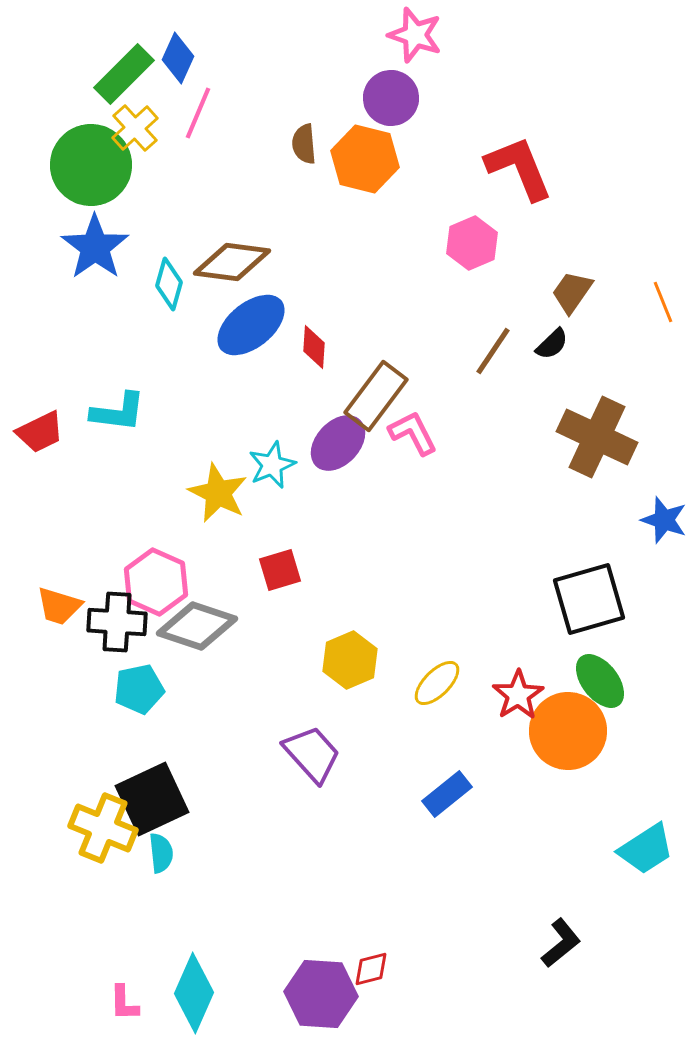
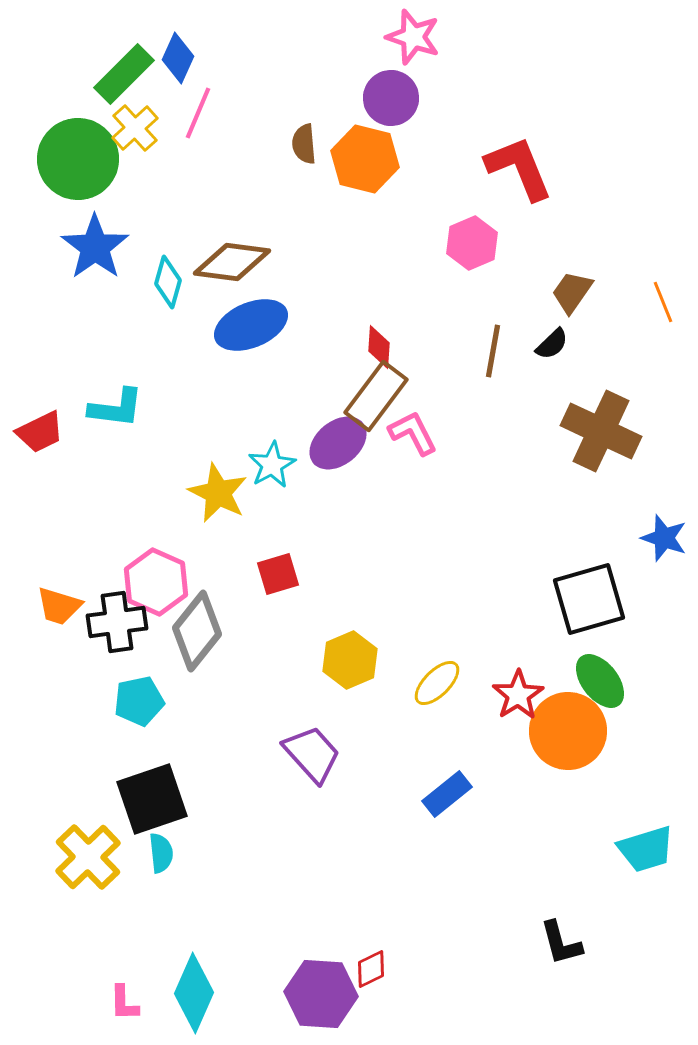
pink star at (415, 35): moved 2 px left, 2 px down
green circle at (91, 165): moved 13 px left, 6 px up
cyan diamond at (169, 284): moved 1 px left, 2 px up
blue ellipse at (251, 325): rotated 16 degrees clockwise
red diamond at (314, 347): moved 65 px right
brown line at (493, 351): rotated 24 degrees counterclockwise
cyan L-shape at (118, 412): moved 2 px left, 4 px up
brown cross at (597, 437): moved 4 px right, 6 px up
purple ellipse at (338, 443): rotated 8 degrees clockwise
cyan star at (272, 465): rotated 6 degrees counterclockwise
blue star at (664, 520): moved 18 px down
red square at (280, 570): moved 2 px left, 4 px down
black cross at (117, 622): rotated 12 degrees counterclockwise
gray diamond at (197, 626): moved 5 px down; rotated 70 degrees counterclockwise
cyan pentagon at (139, 689): moved 12 px down
black square at (152, 799): rotated 6 degrees clockwise
yellow cross at (103, 828): moved 15 px left, 29 px down; rotated 24 degrees clockwise
cyan trapezoid at (646, 849): rotated 16 degrees clockwise
black L-shape at (561, 943): rotated 114 degrees clockwise
red diamond at (371, 969): rotated 12 degrees counterclockwise
